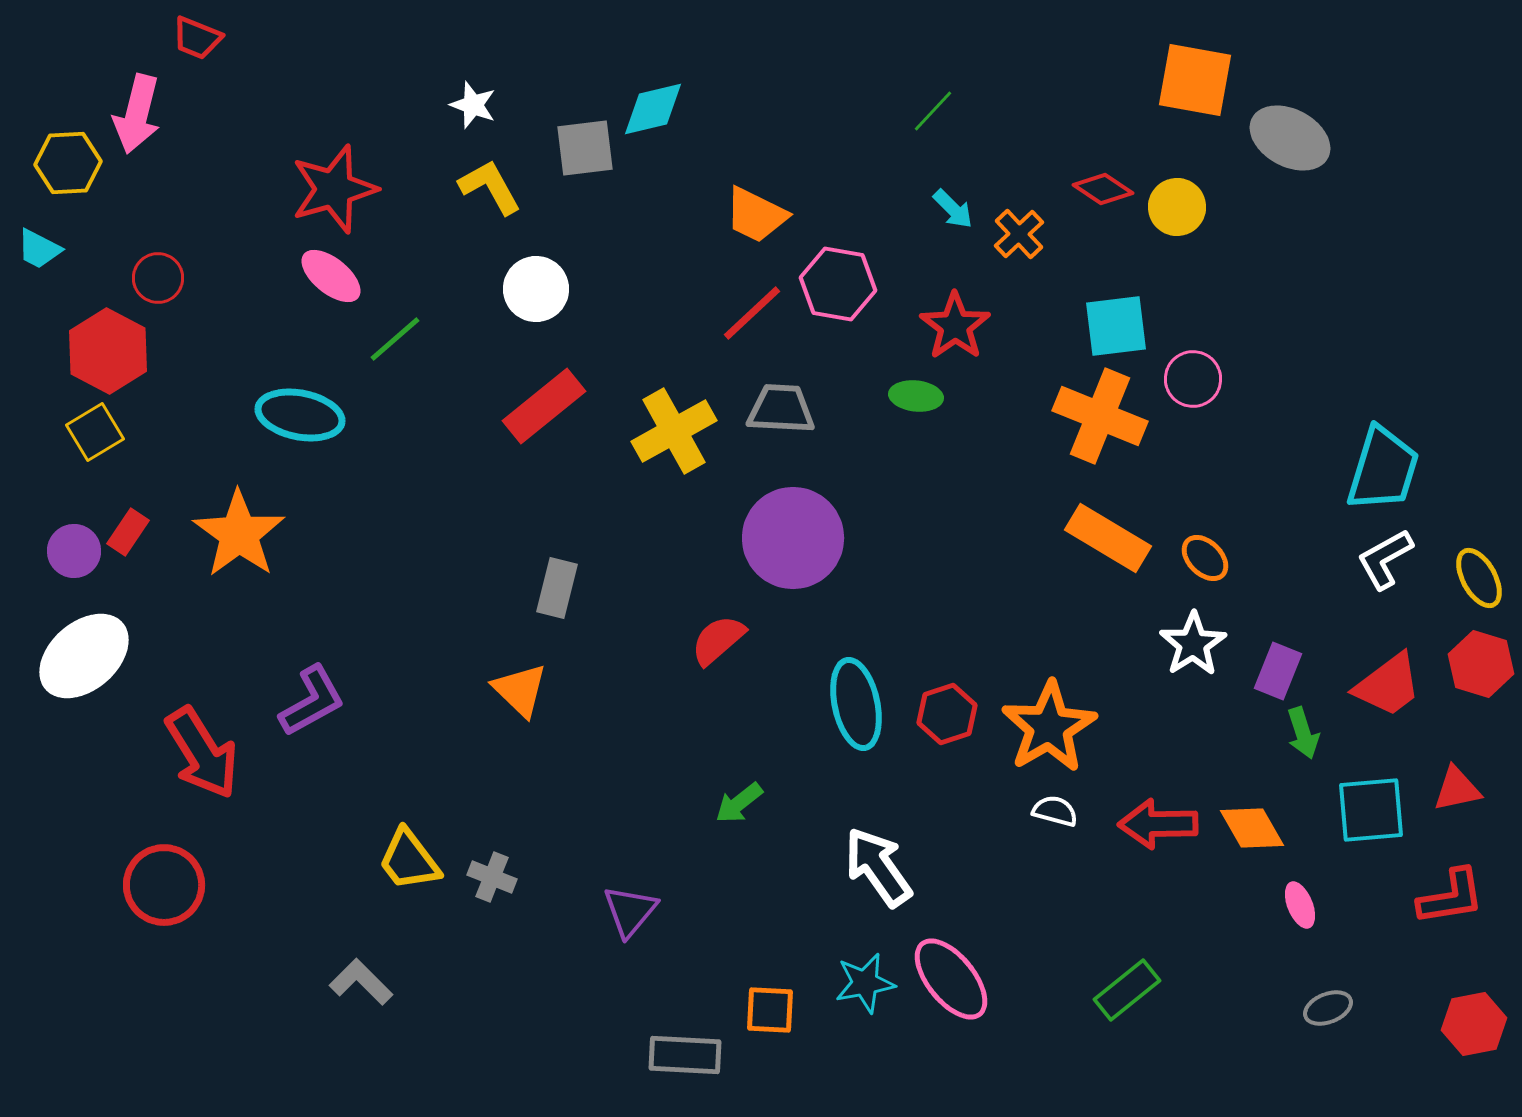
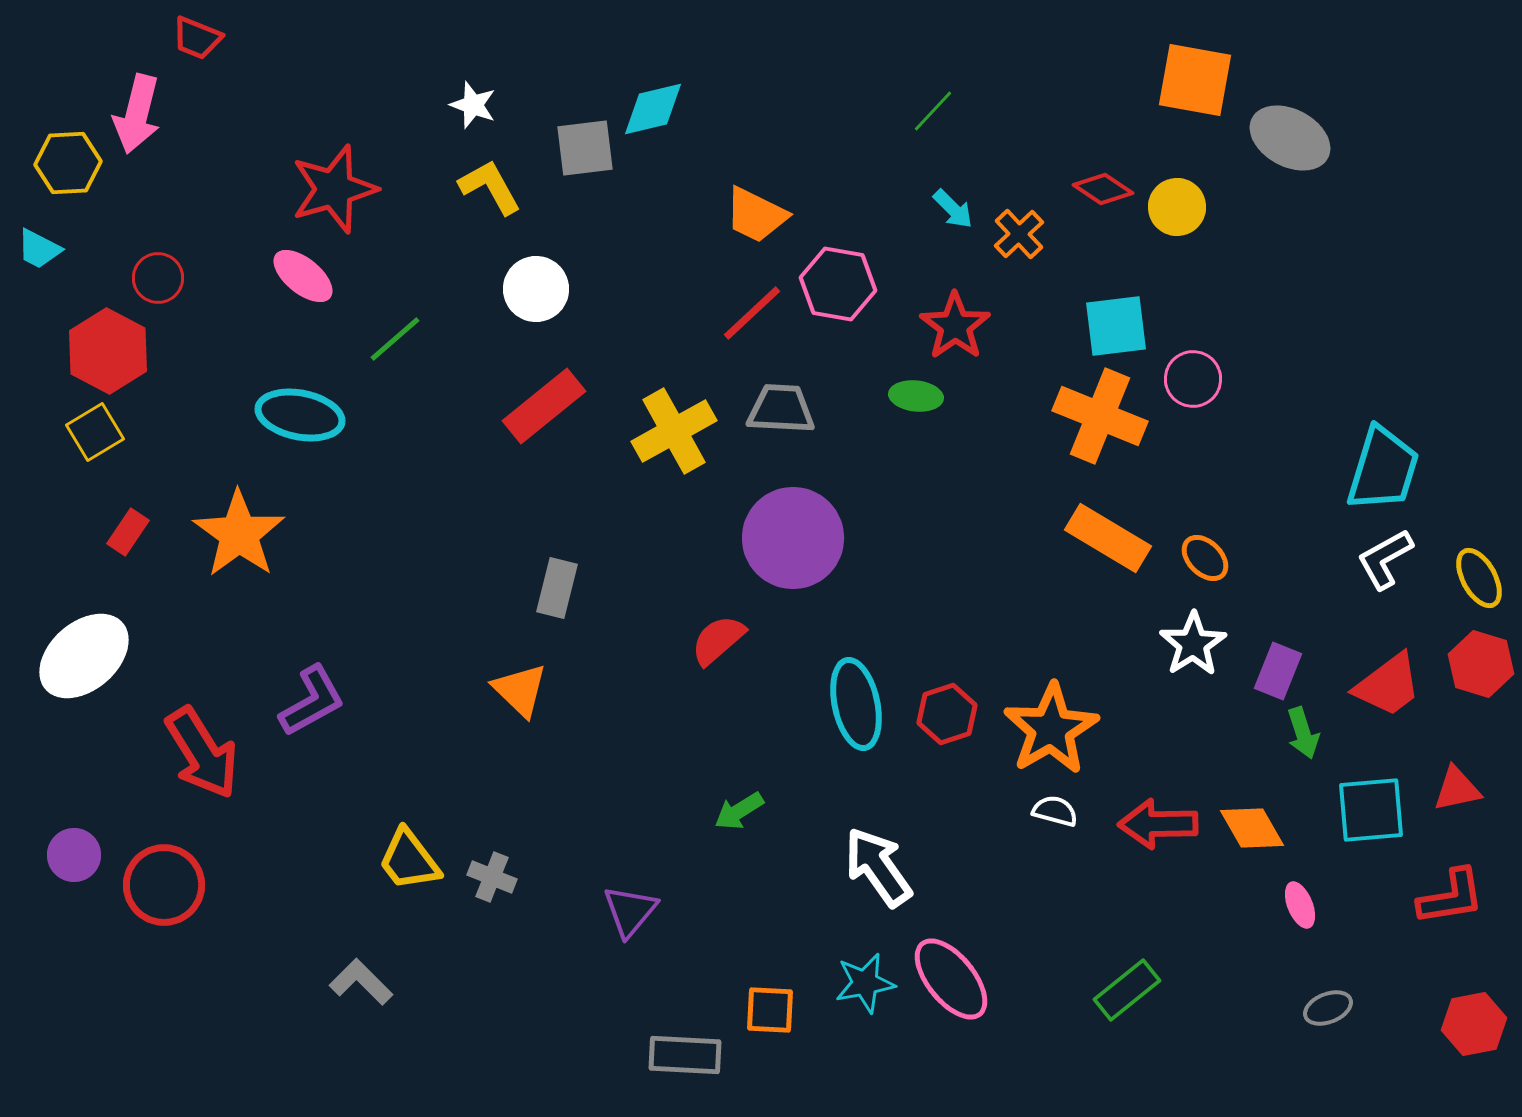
pink ellipse at (331, 276): moved 28 px left
purple circle at (74, 551): moved 304 px down
orange star at (1049, 727): moved 2 px right, 2 px down
green arrow at (739, 803): moved 8 px down; rotated 6 degrees clockwise
